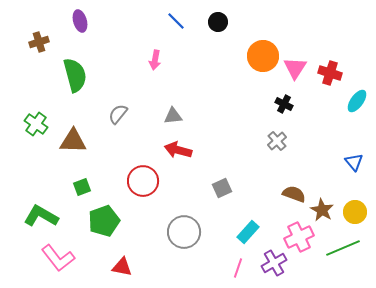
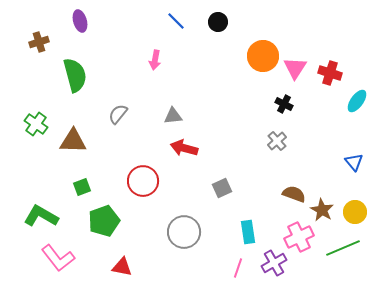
red arrow: moved 6 px right, 2 px up
cyan rectangle: rotated 50 degrees counterclockwise
